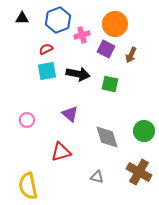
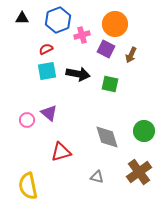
purple triangle: moved 21 px left, 1 px up
brown cross: rotated 25 degrees clockwise
